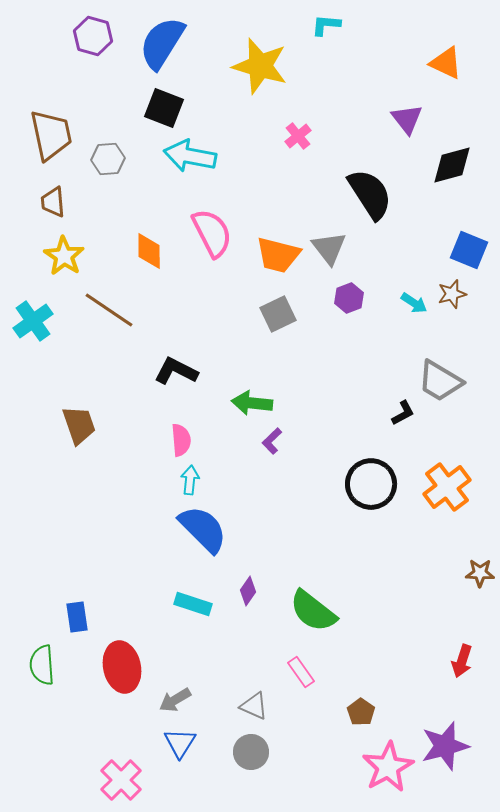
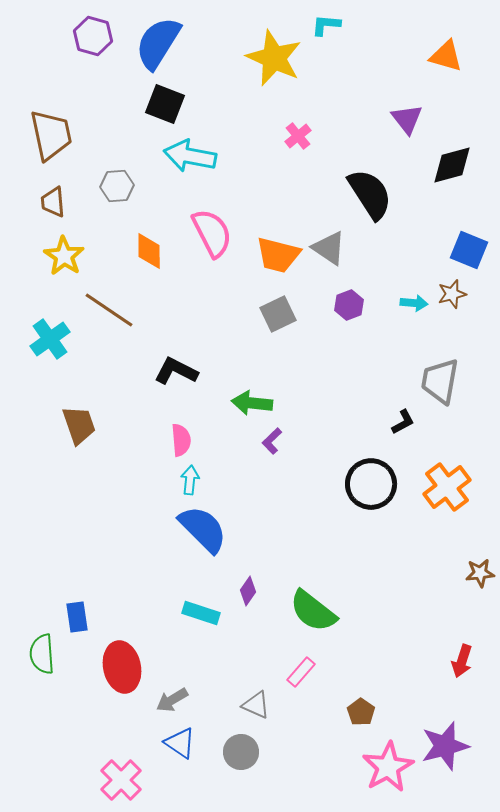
blue semicircle at (162, 43): moved 4 px left
orange triangle at (446, 63): moved 7 px up; rotated 9 degrees counterclockwise
yellow star at (260, 66): moved 14 px right, 8 px up; rotated 8 degrees clockwise
black square at (164, 108): moved 1 px right, 4 px up
gray hexagon at (108, 159): moved 9 px right, 27 px down
gray triangle at (329, 248): rotated 18 degrees counterclockwise
purple hexagon at (349, 298): moved 7 px down
cyan arrow at (414, 303): rotated 28 degrees counterclockwise
cyan cross at (33, 321): moved 17 px right, 18 px down
gray trapezoid at (440, 381): rotated 69 degrees clockwise
black L-shape at (403, 413): moved 9 px down
brown star at (480, 573): rotated 8 degrees counterclockwise
cyan rectangle at (193, 604): moved 8 px right, 9 px down
green semicircle at (42, 665): moved 11 px up
pink rectangle at (301, 672): rotated 76 degrees clockwise
gray arrow at (175, 700): moved 3 px left
gray triangle at (254, 706): moved 2 px right, 1 px up
blue triangle at (180, 743): rotated 28 degrees counterclockwise
gray circle at (251, 752): moved 10 px left
